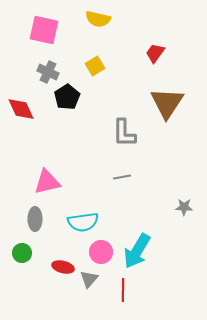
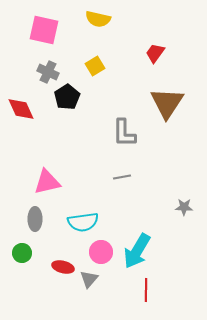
red line: moved 23 px right
